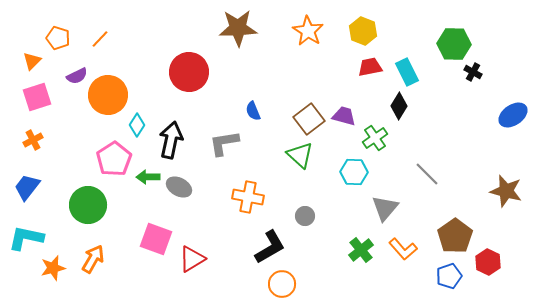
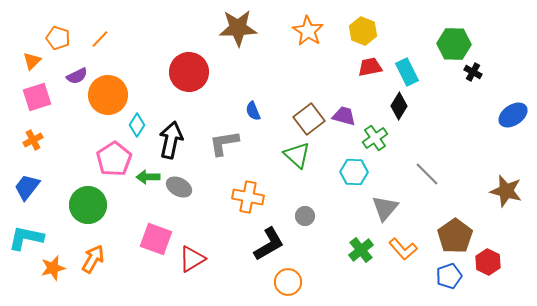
green triangle at (300, 155): moved 3 px left
black L-shape at (270, 247): moved 1 px left, 3 px up
orange circle at (282, 284): moved 6 px right, 2 px up
